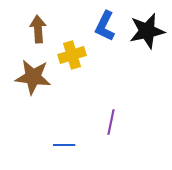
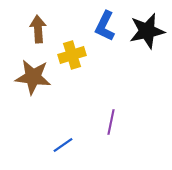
blue line: moved 1 px left; rotated 35 degrees counterclockwise
